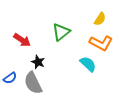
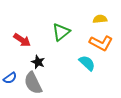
yellow semicircle: rotated 128 degrees counterclockwise
cyan semicircle: moved 1 px left, 1 px up
